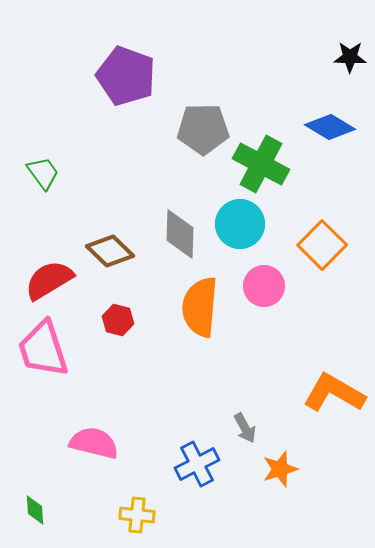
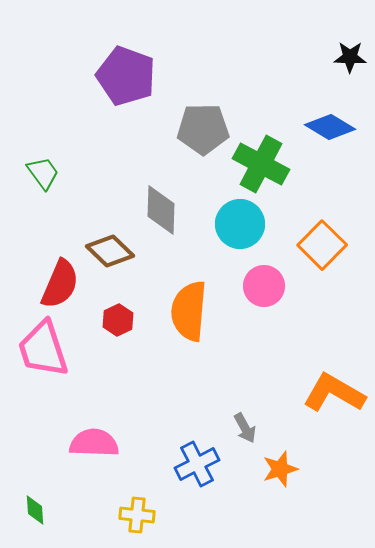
gray diamond: moved 19 px left, 24 px up
red semicircle: moved 11 px right, 4 px down; rotated 144 degrees clockwise
orange semicircle: moved 11 px left, 4 px down
red hexagon: rotated 20 degrees clockwise
pink semicircle: rotated 12 degrees counterclockwise
